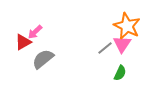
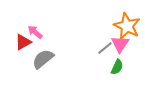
pink arrow: rotated 84 degrees clockwise
pink triangle: moved 2 px left
green semicircle: moved 3 px left, 6 px up
